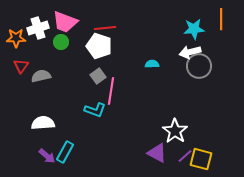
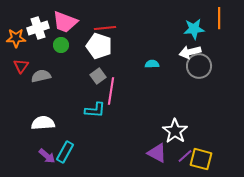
orange line: moved 2 px left, 1 px up
green circle: moved 3 px down
cyan L-shape: rotated 15 degrees counterclockwise
